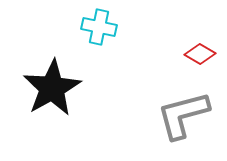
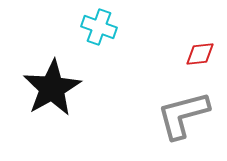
cyan cross: rotated 8 degrees clockwise
red diamond: rotated 36 degrees counterclockwise
